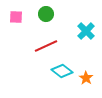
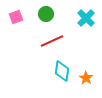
pink square: rotated 24 degrees counterclockwise
cyan cross: moved 13 px up
red line: moved 6 px right, 5 px up
cyan diamond: rotated 60 degrees clockwise
